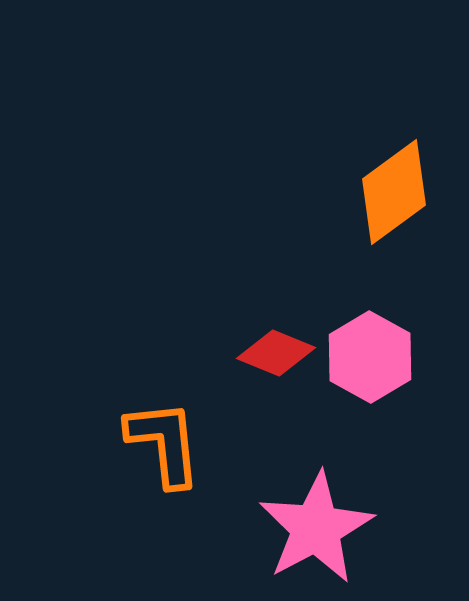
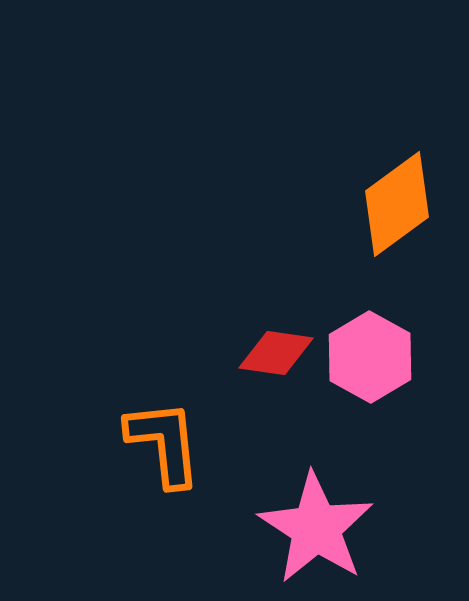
orange diamond: moved 3 px right, 12 px down
red diamond: rotated 14 degrees counterclockwise
pink star: rotated 11 degrees counterclockwise
